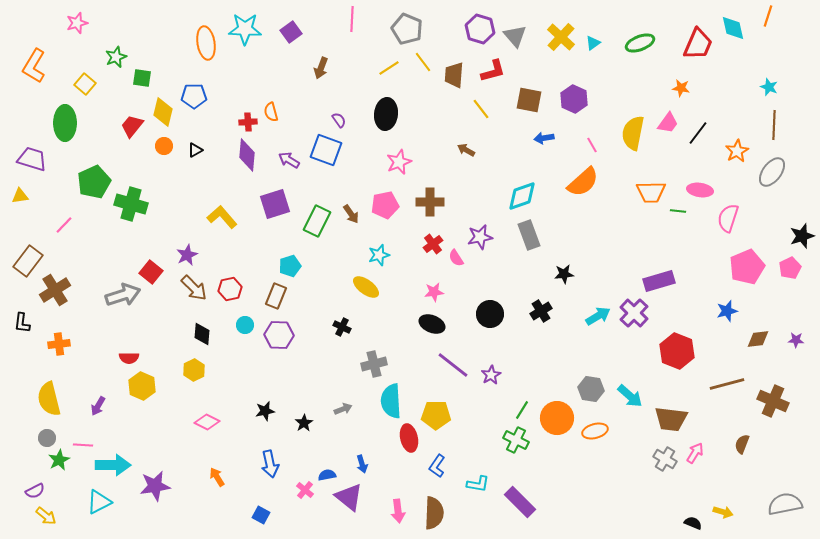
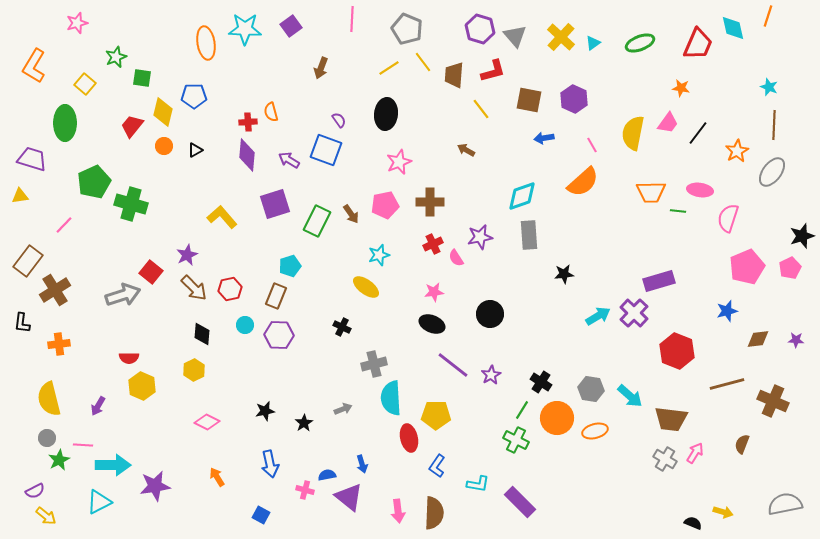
purple square at (291, 32): moved 6 px up
gray rectangle at (529, 235): rotated 16 degrees clockwise
red cross at (433, 244): rotated 12 degrees clockwise
black cross at (541, 311): moved 71 px down; rotated 25 degrees counterclockwise
cyan semicircle at (391, 401): moved 3 px up
pink cross at (305, 490): rotated 24 degrees counterclockwise
